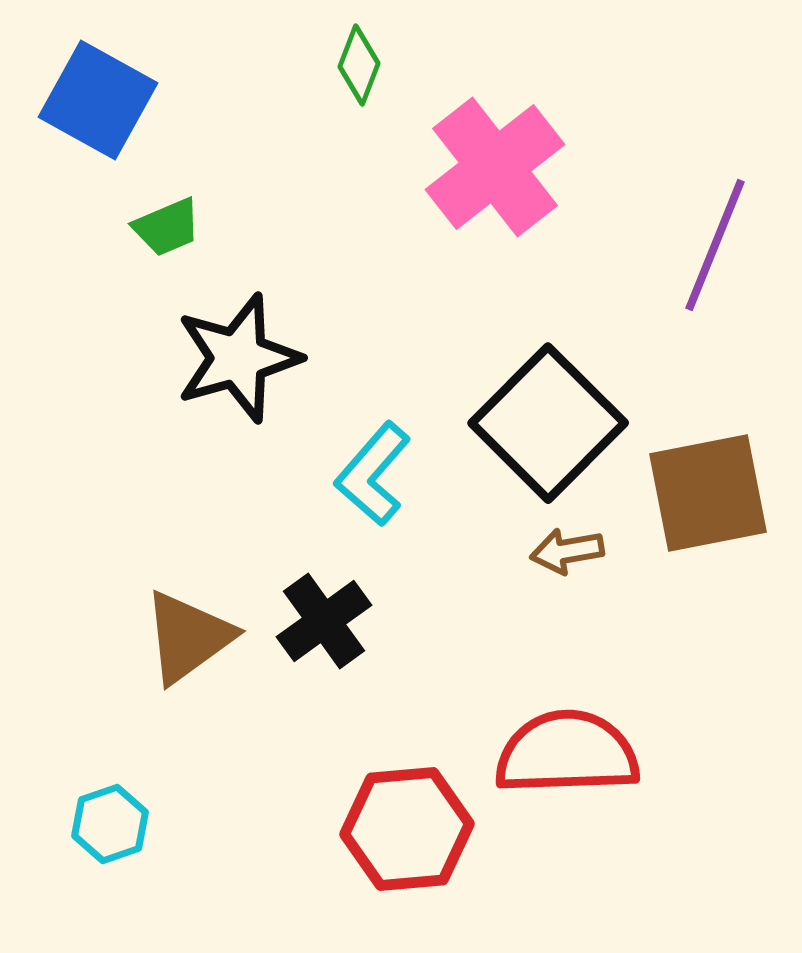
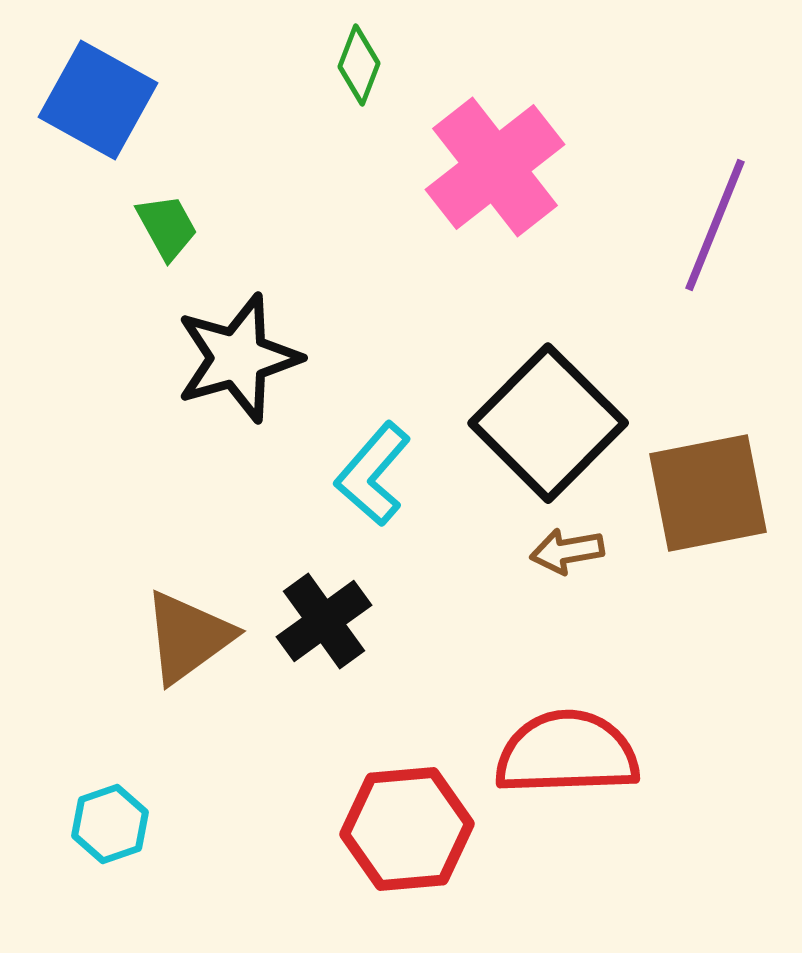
green trapezoid: rotated 96 degrees counterclockwise
purple line: moved 20 px up
